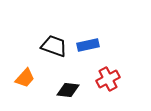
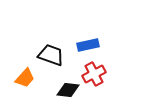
black trapezoid: moved 3 px left, 9 px down
red cross: moved 14 px left, 5 px up
